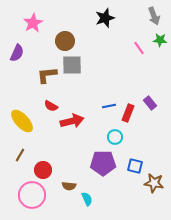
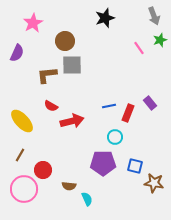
green star: rotated 24 degrees counterclockwise
pink circle: moved 8 px left, 6 px up
